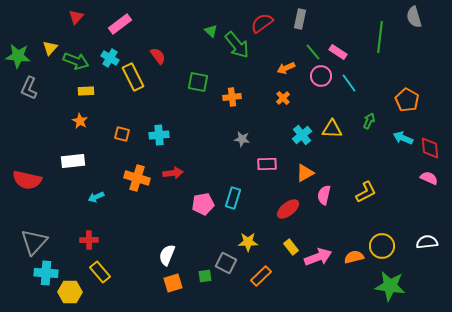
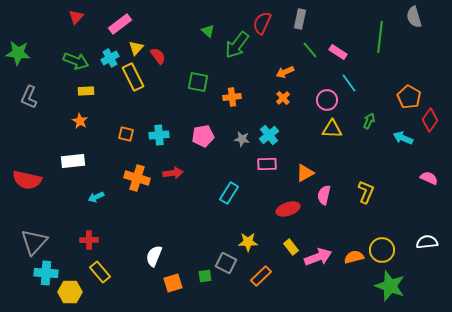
red semicircle at (262, 23): rotated 30 degrees counterclockwise
green triangle at (211, 31): moved 3 px left
green arrow at (237, 45): rotated 76 degrees clockwise
yellow triangle at (50, 48): moved 86 px right
green line at (313, 52): moved 3 px left, 2 px up
green star at (18, 56): moved 3 px up
cyan cross at (110, 58): rotated 30 degrees clockwise
orange arrow at (286, 68): moved 1 px left, 4 px down
pink circle at (321, 76): moved 6 px right, 24 px down
gray L-shape at (29, 88): moved 9 px down
orange pentagon at (407, 100): moved 2 px right, 3 px up
orange square at (122, 134): moved 4 px right
cyan cross at (302, 135): moved 33 px left
red diamond at (430, 148): moved 28 px up; rotated 40 degrees clockwise
yellow L-shape at (366, 192): rotated 40 degrees counterclockwise
cyan rectangle at (233, 198): moved 4 px left, 5 px up; rotated 15 degrees clockwise
pink pentagon at (203, 204): moved 68 px up
red ellipse at (288, 209): rotated 20 degrees clockwise
yellow circle at (382, 246): moved 4 px down
white semicircle at (167, 255): moved 13 px left, 1 px down
green star at (390, 286): rotated 12 degrees clockwise
